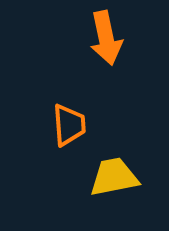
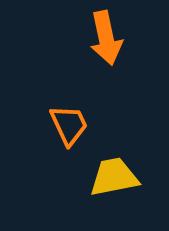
orange trapezoid: rotated 21 degrees counterclockwise
